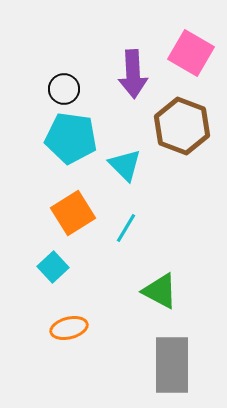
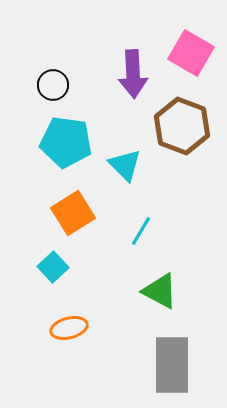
black circle: moved 11 px left, 4 px up
cyan pentagon: moved 5 px left, 4 px down
cyan line: moved 15 px right, 3 px down
